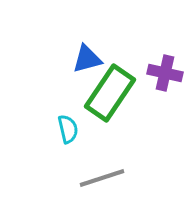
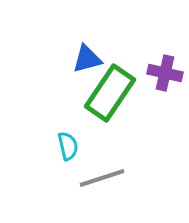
cyan semicircle: moved 17 px down
